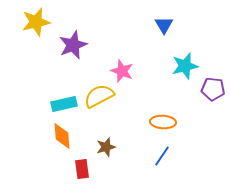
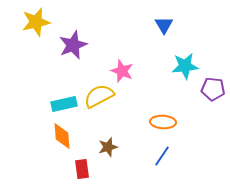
cyan star: rotated 8 degrees clockwise
brown star: moved 2 px right
